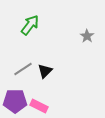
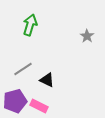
green arrow: rotated 20 degrees counterclockwise
black triangle: moved 2 px right, 9 px down; rotated 49 degrees counterclockwise
purple pentagon: rotated 15 degrees counterclockwise
